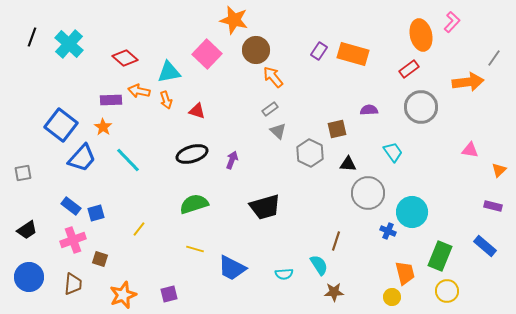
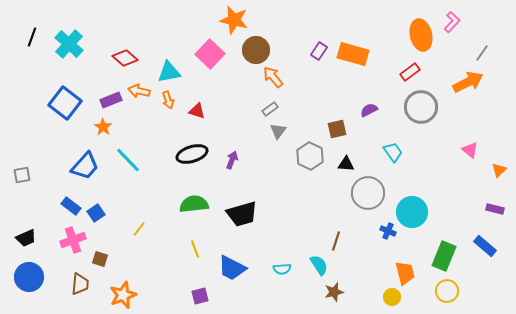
pink square at (207, 54): moved 3 px right
gray line at (494, 58): moved 12 px left, 5 px up
red rectangle at (409, 69): moved 1 px right, 3 px down
orange arrow at (468, 82): rotated 20 degrees counterclockwise
purple rectangle at (111, 100): rotated 20 degrees counterclockwise
orange arrow at (166, 100): moved 2 px right
purple semicircle at (369, 110): rotated 24 degrees counterclockwise
blue square at (61, 125): moved 4 px right, 22 px up
gray triangle at (278, 131): rotated 24 degrees clockwise
pink triangle at (470, 150): rotated 30 degrees clockwise
gray hexagon at (310, 153): moved 3 px down
blue trapezoid at (82, 158): moved 3 px right, 8 px down
black triangle at (348, 164): moved 2 px left
gray square at (23, 173): moved 1 px left, 2 px down
green semicircle at (194, 204): rotated 12 degrees clockwise
purple rectangle at (493, 206): moved 2 px right, 3 px down
black trapezoid at (265, 207): moved 23 px left, 7 px down
blue square at (96, 213): rotated 18 degrees counterclockwise
black trapezoid at (27, 230): moved 1 px left, 8 px down; rotated 10 degrees clockwise
yellow line at (195, 249): rotated 54 degrees clockwise
green rectangle at (440, 256): moved 4 px right
cyan semicircle at (284, 274): moved 2 px left, 5 px up
brown trapezoid at (73, 284): moved 7 px right
brown star at (334, 292): rotated 12 degrees counterclockwise
purple square at (169, 294): moved 31 px right, 2 px down
